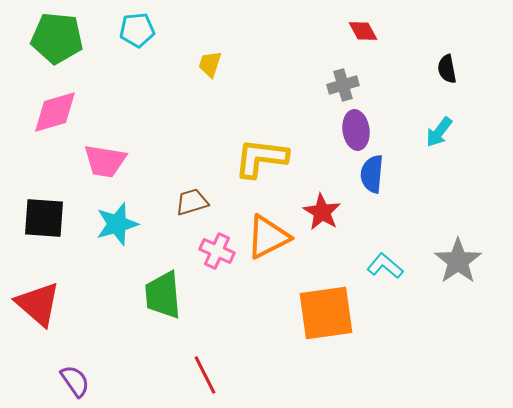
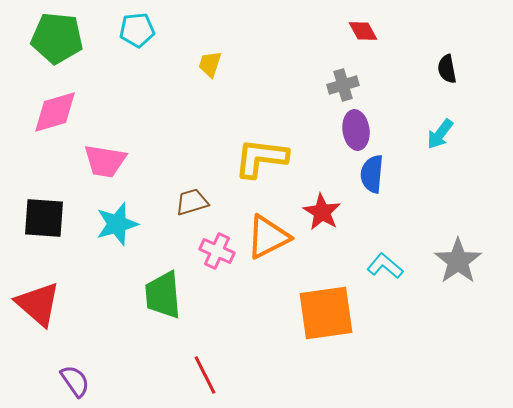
cyan arrow: moved 1 px right, 2 px down
